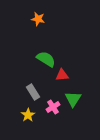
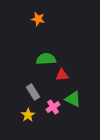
green semicircle: rotated 36 degrees counterclockwise
green triangle: rotated 36 degrees counterclockwise
